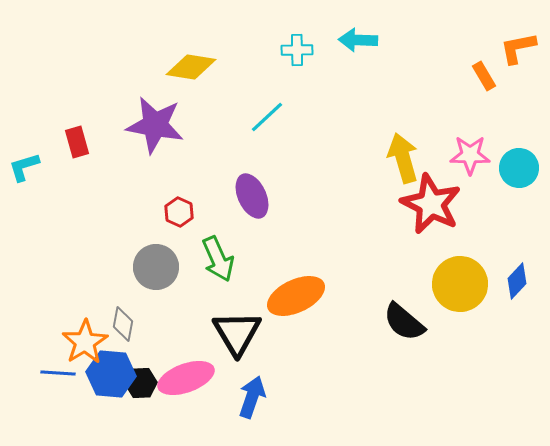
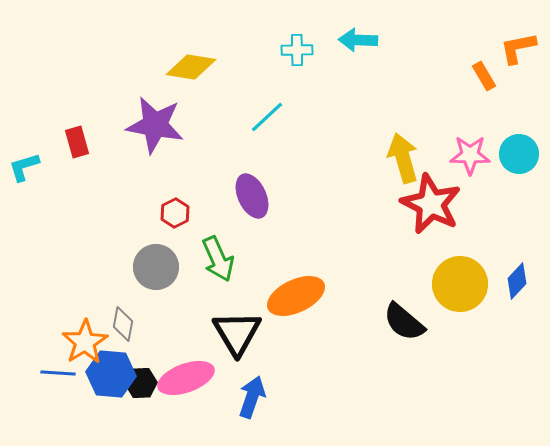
cyan circle: moved 14 px up
red hexagon: moved 4 px left, 1 px down; rotated 8 degrees clockwise
